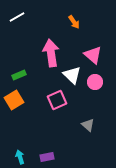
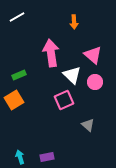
orange arrow: rotated 32 degrees clockwise
pink square: moved 7 px right
